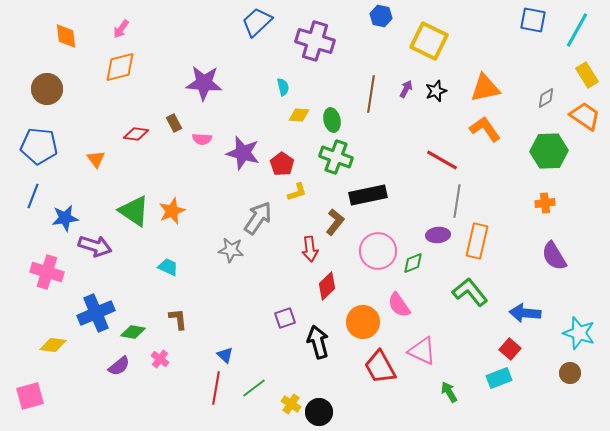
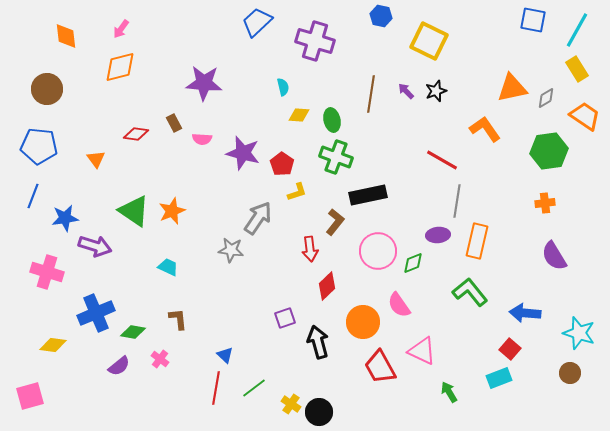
yellow rectangle at (587, 75): moved 10 px left, 6 px up
orange triangle at (485, 88): moved 27 px right
purple arrow at (406, 89): moved 2 px down; rotated 72 degrees counterclockwise
green hexagon at (549, 151): rotated 6 degrees counterclockwise
